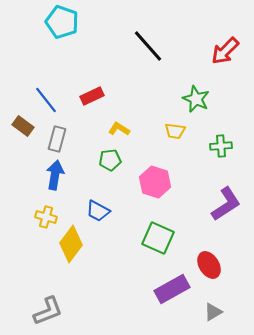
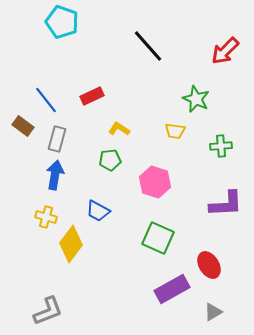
purple L-shape: rotated 30 degrees clockwise
